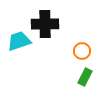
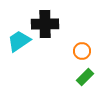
cyan trapezoid: rotated 15 degrees counterclockwise
green rectangle: rotated 18 degrees clockwise
